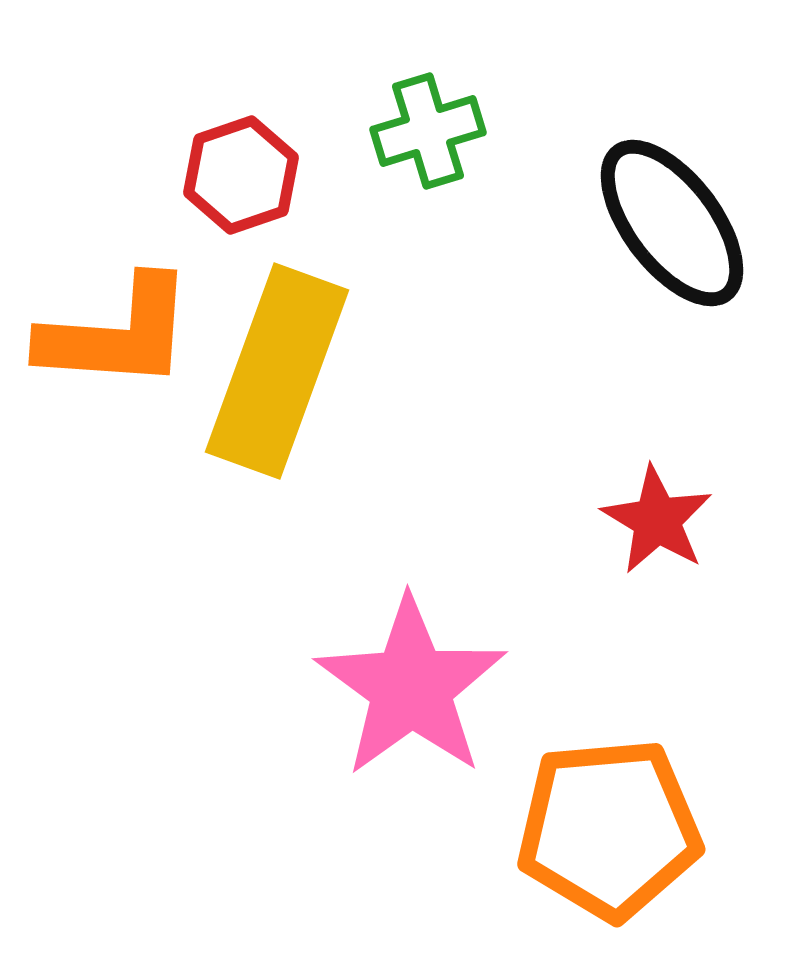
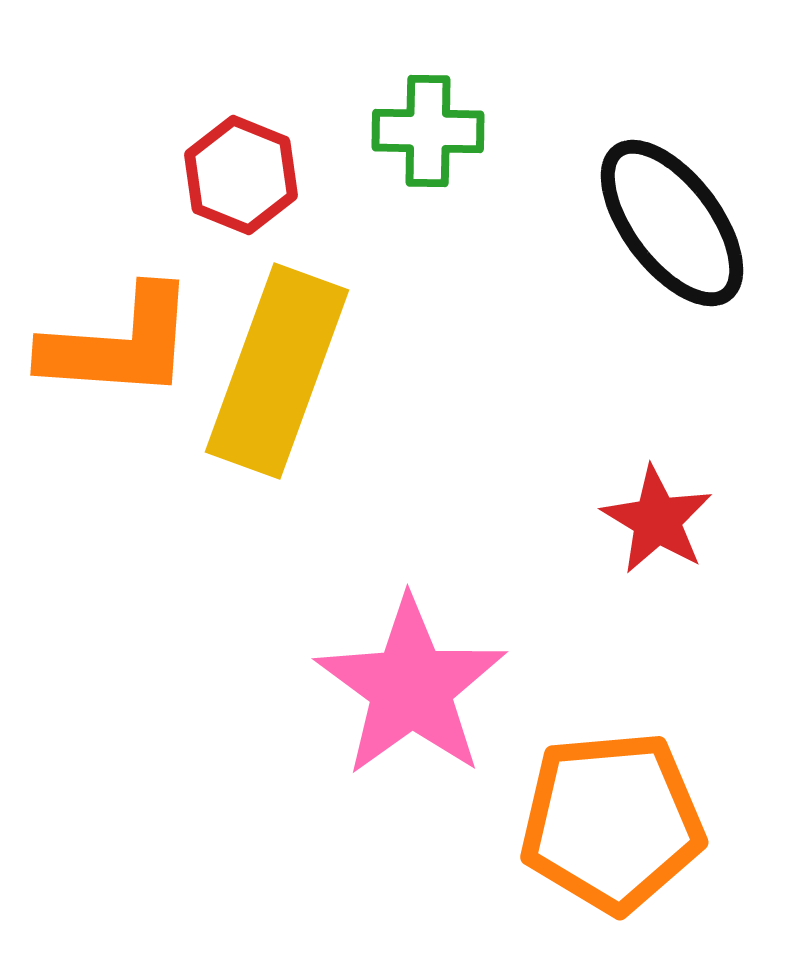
green cross: rotated 18 degrees clockwise
red hexagon: rotated 19 degrees counterclockwise
orange L-shape: moved 2 px right, 10 px down
orange pentagon: moved 3 px right, 7 px up
